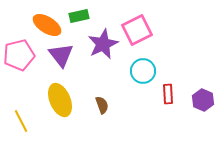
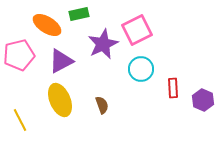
green rectangle: moved 2 px up
purple triangle: moved 6 px down; rotated 40 degrees clockwise
cyan circle: moved 2 px left, 2 px up
red rectangle: moved 5 px right, 6 px up
yellow line: moved 1 px left, 1 px up
